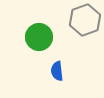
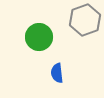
blue semicircle: moved 2 px down
